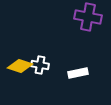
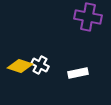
white cross: rotated 18 degrees clockwise
